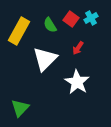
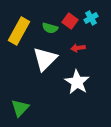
red square: moved 1 px left, 2 px down
green semicircle: moved 3 px down; rotated 42 degrees counterclockwise
red arrow: rotated 48 degrees clockwise
